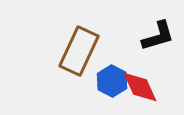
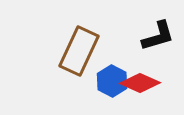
red diamond: moved 4 px up; rotated 42 degrees counterclockwise
